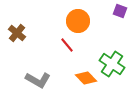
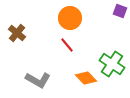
orange circle: moved 8 px left, 3 px up
